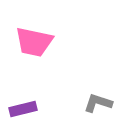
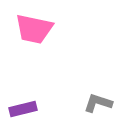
pink trapezoid: moved 13 px up
